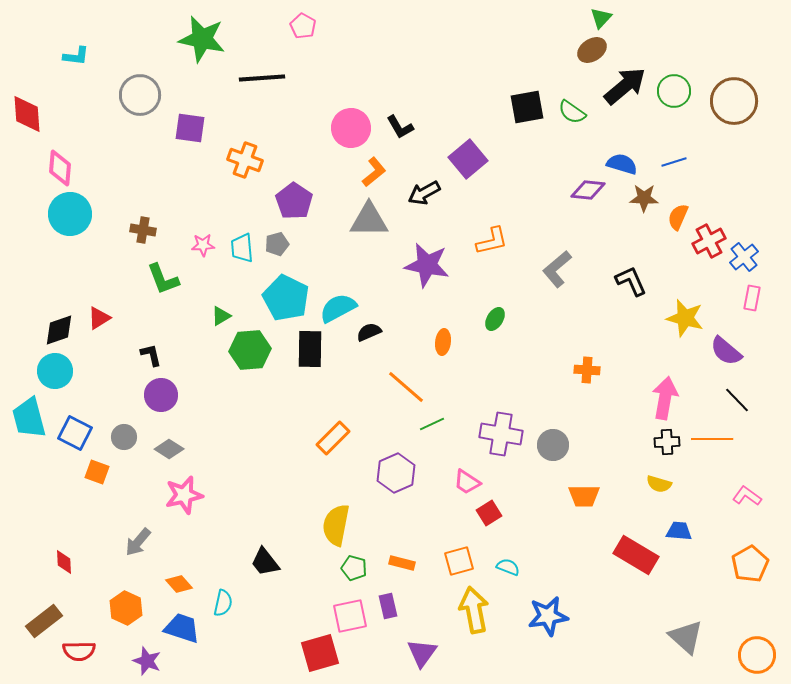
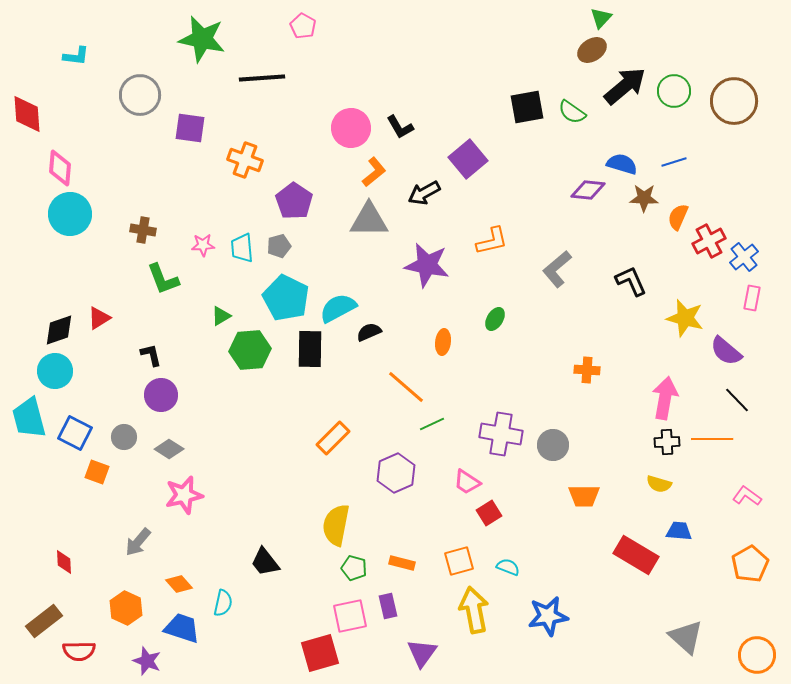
gray pentagon at (277, 244): moved 2 px right, 2 px down
